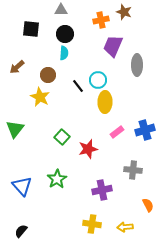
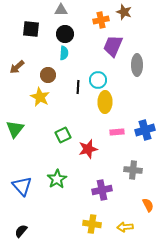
black line: moved 1 px down; rotated 40 degrees clockwise
pink rectangle: rotated 32 degrees clockwise
green square: moved 1 px right, 2 px up; rotated 21 degrees clockwise
